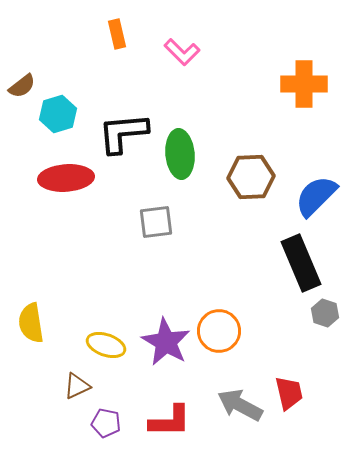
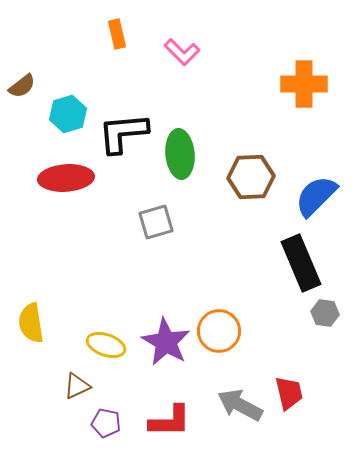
cyan hexagon: moved 10 px right
gray square: rotated 9 degrees counterclockwise
gray hexagon: rotated 12 degrees counterclockwise
